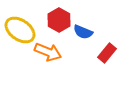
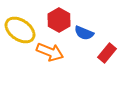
blue semicircle: moved 1 px right, 1 px down
orange arrow: moved 2 px right
